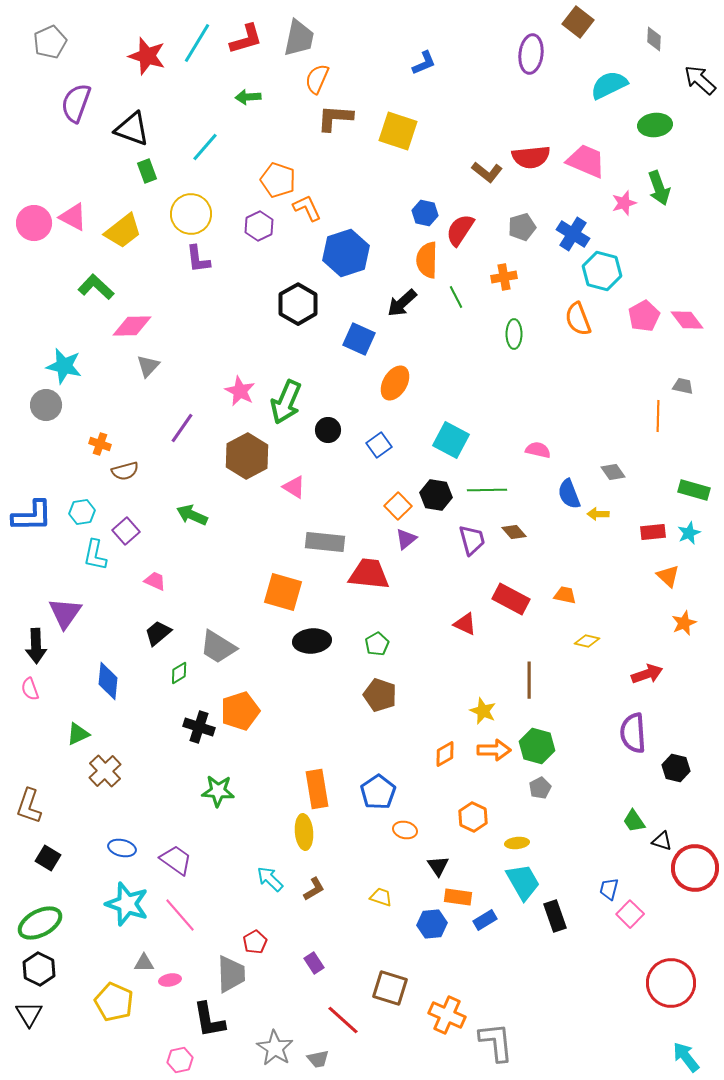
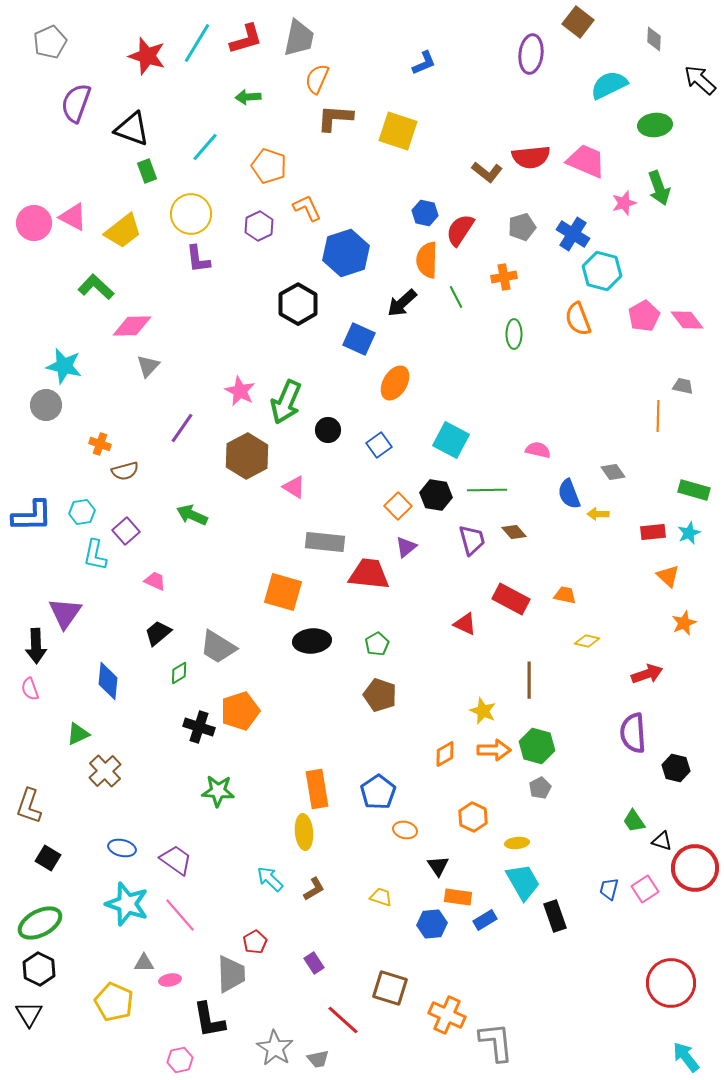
orange pentagon at (278, 180): moved 9 px left, 14 px up
purple triangle at (406, 539): moved 8 px down
pink square at (630, 914): moved 15 px right, 25 px up; rotated 12 degrees clockwise
